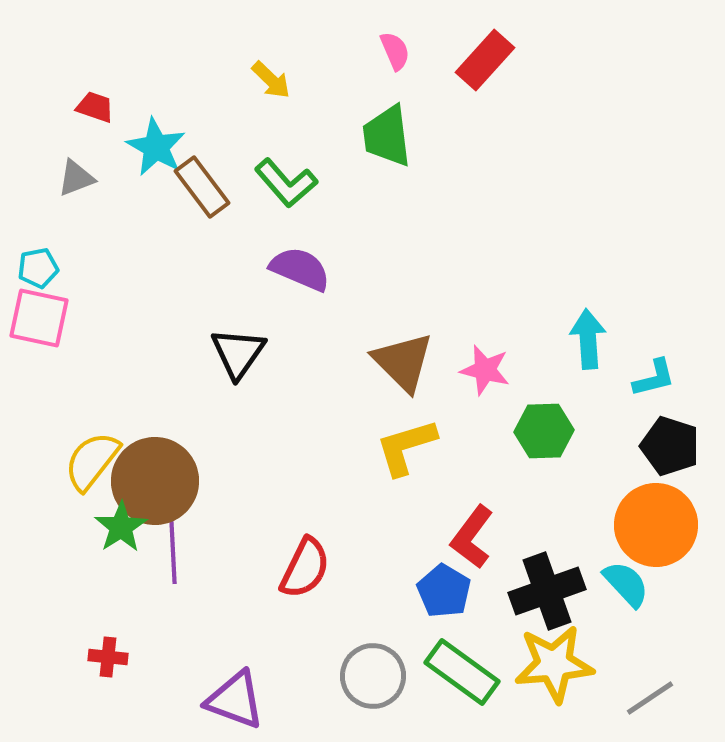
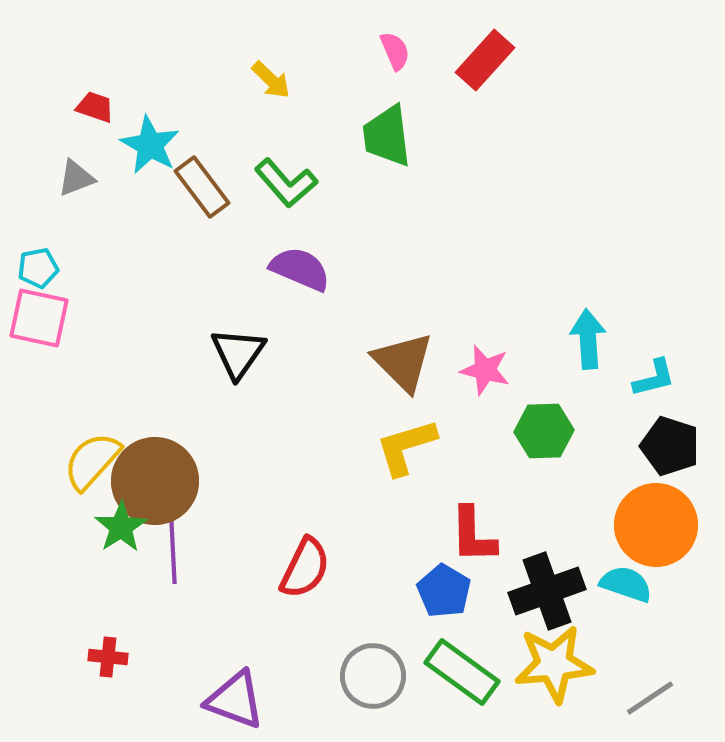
cyan star: moved 6 px left, 2 px up
yellow semicircle: rotated 4 degrees clockwise
red L-shape: moved 1 px right, 2 px up; rotated 38 degrees counterclockwise
cyan semicircle: rotated 28 degrees counterclockwise
